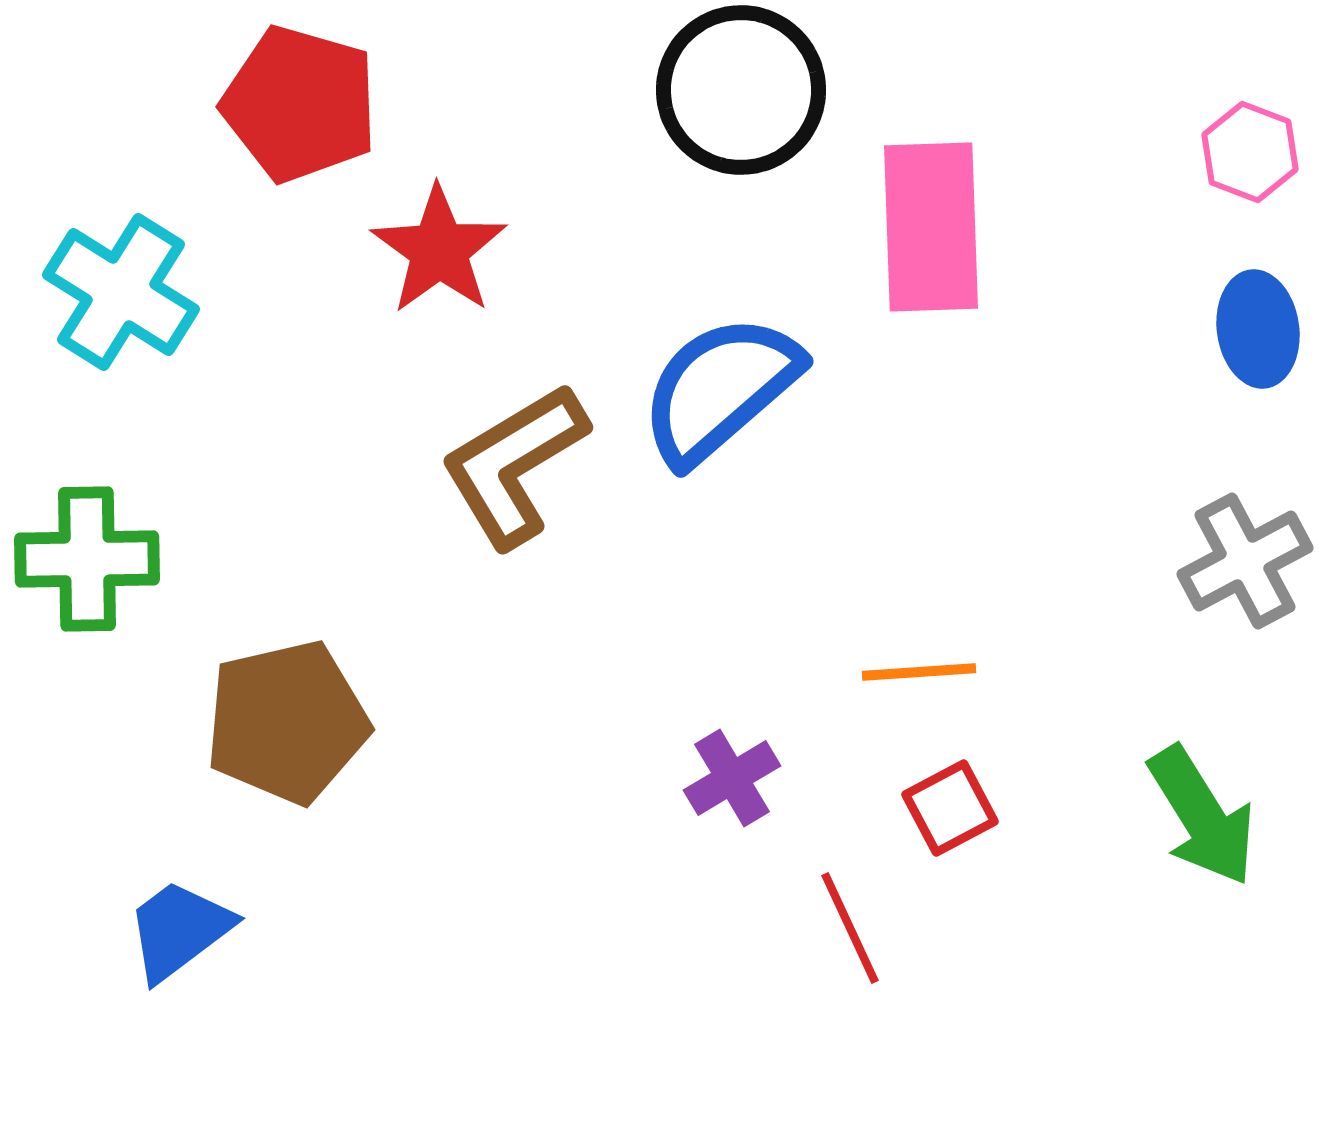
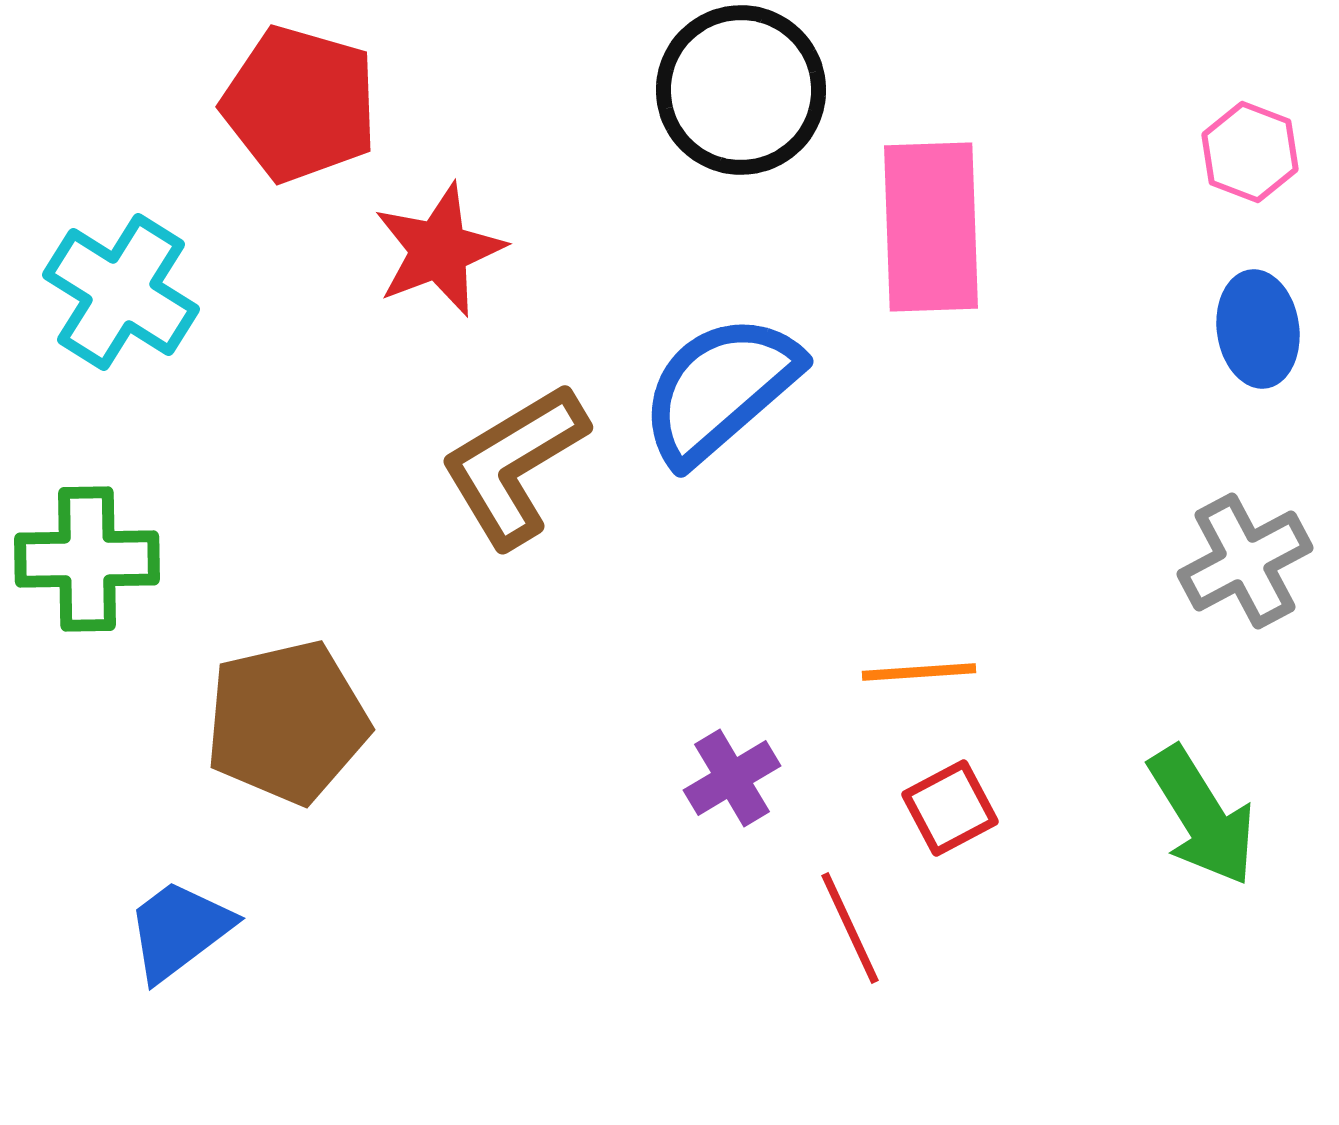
red star: rotated 15 degrees clockwise
